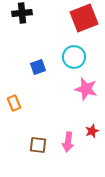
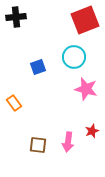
black cross: moved 6 px left, 4 px down
red square: moved 1 px right, 2 px down
orange rectangle: rotated 14 degrees counterclockwise
